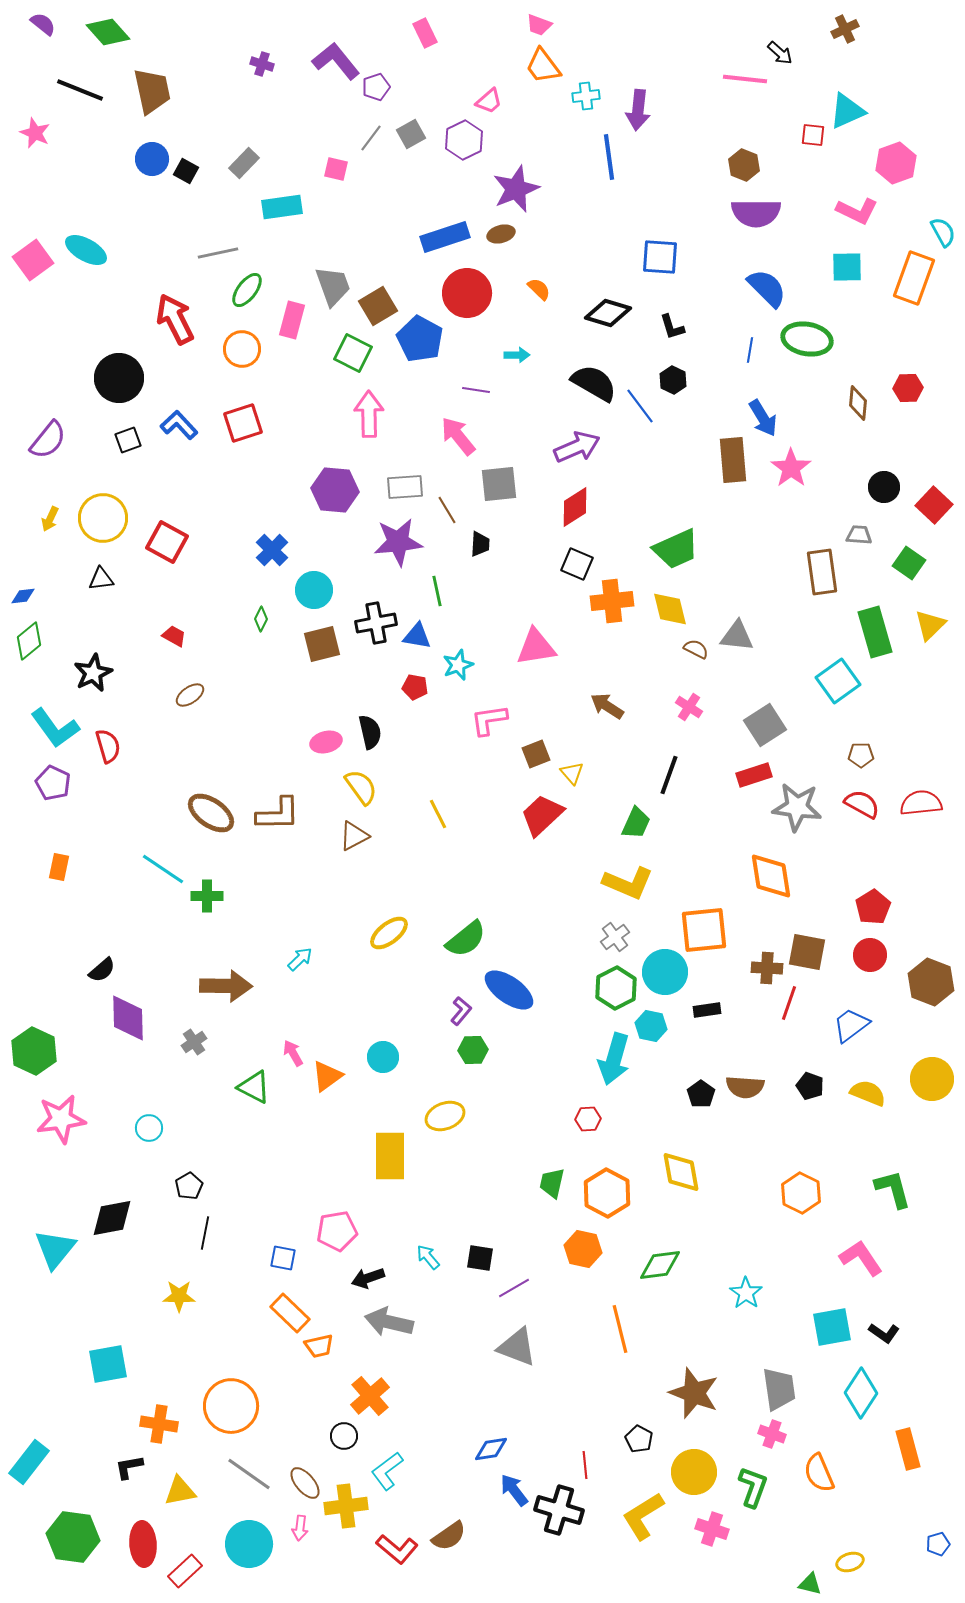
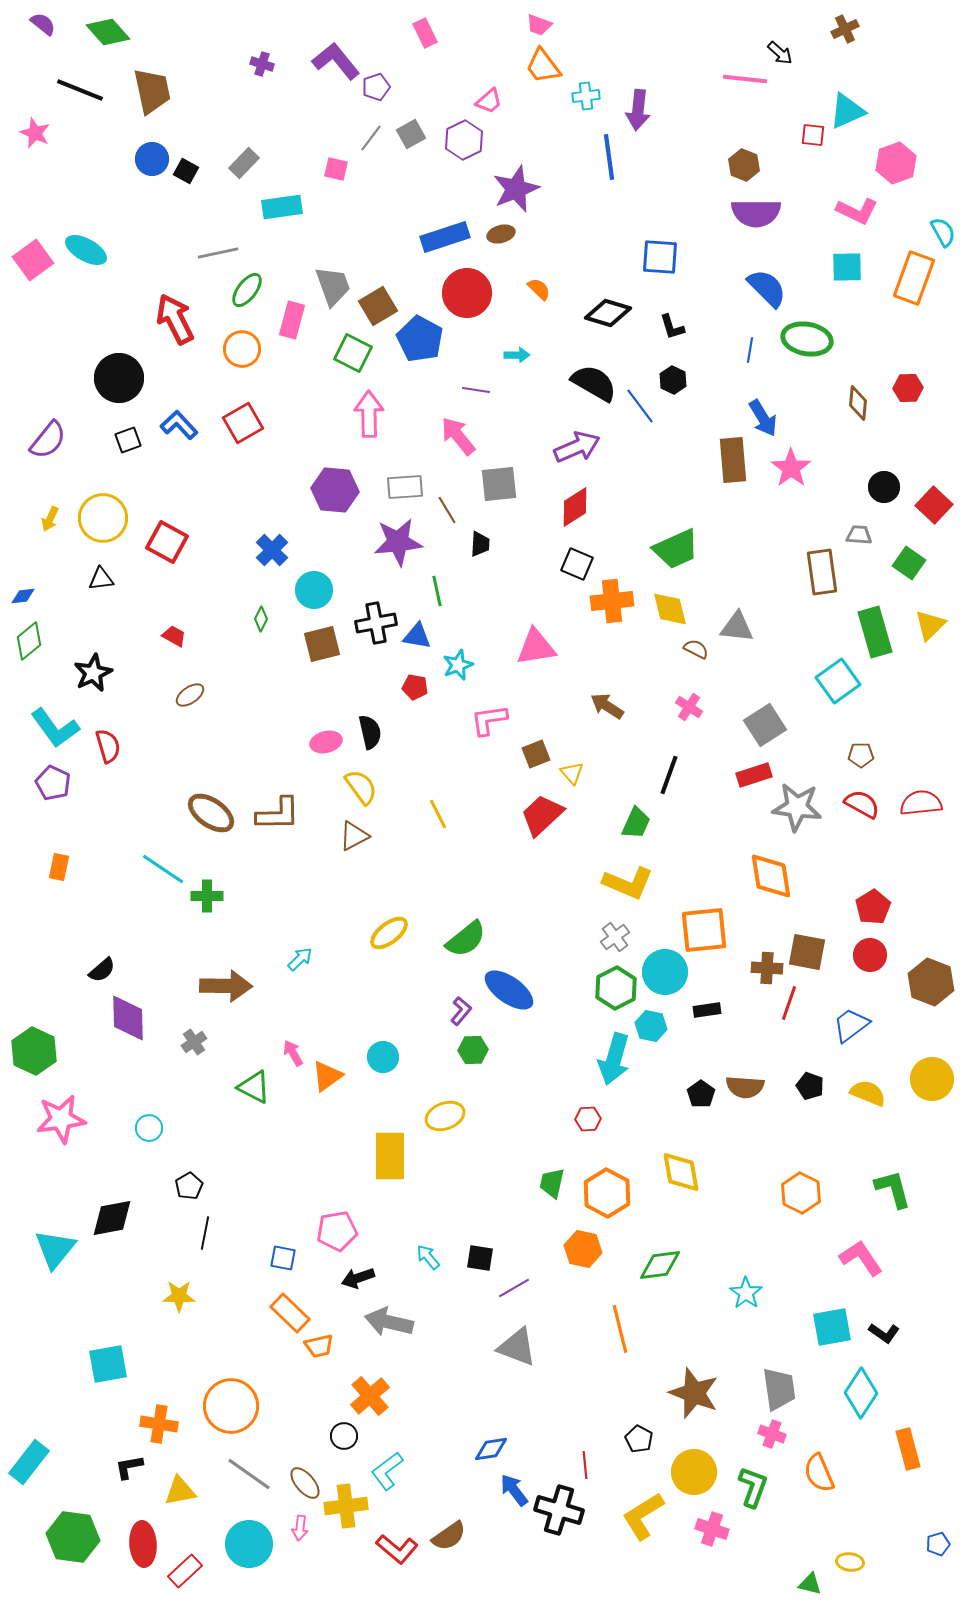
red square at (243, 423): rotated 12 degrees counterclockwise
gray triangle at (737, 636): moved 9 px up
black arrow at (368, 1278): moved 10 px left
yellow ellipse at (850, 1562): rotated 24 degrees clockwise
